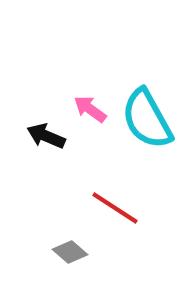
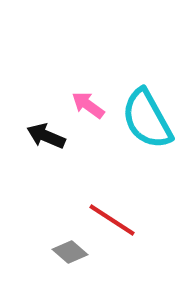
pink arrow: moved 2 px left, 4 px up
red line: moved 3 px left, 12 px down
